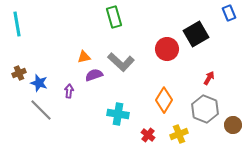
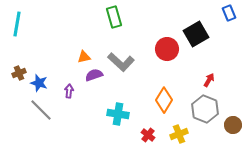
cyan line: rotated 20 degrees clockwise
red arrow: moved 2 px down
